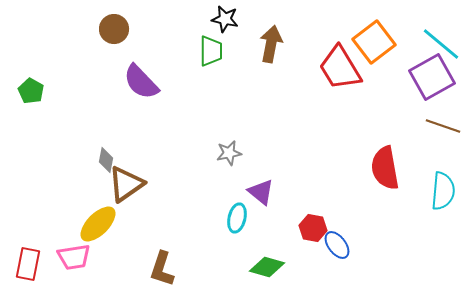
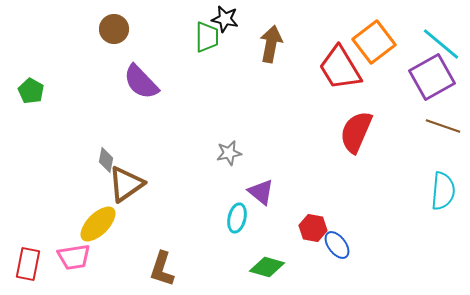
green trapezoid: moved 4 px left, 14 px up
red semicircle: moved 29 px left, 36 px up; rotated 33 degrees clockwise
